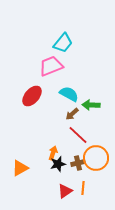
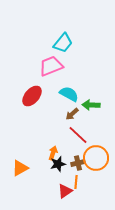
orange line: moved 7 px left, 6 px up
